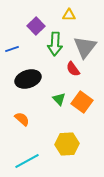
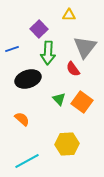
purple square: moved 3 px right, 3 px down
green arrow: moved 7 px left, 9 px down
